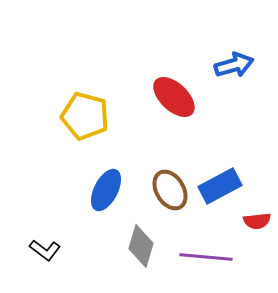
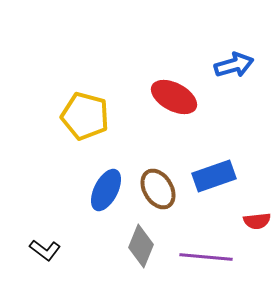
red ellipse: rotated 15 degrees counterclockwise
blue rectangle: moved 6 px left, 10 px up; rotated 9 degrees clockwise
brown ellipse: moved 12 px left, 1 px up
gray diamond: rotated 6 degrees clockwise
